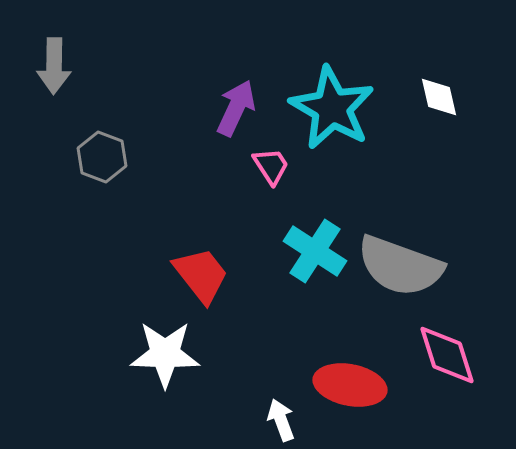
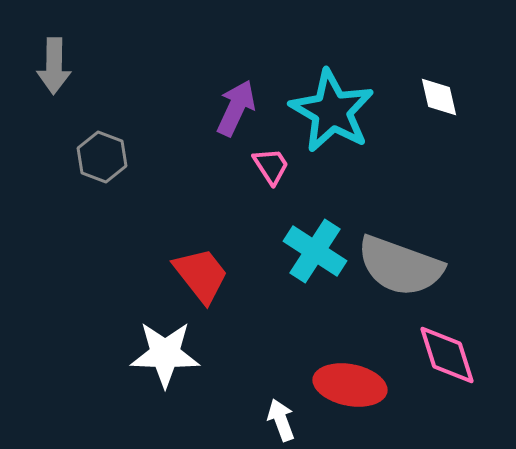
cyan star: moved 3 px down
